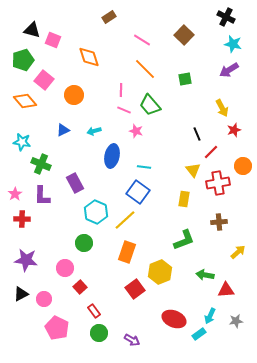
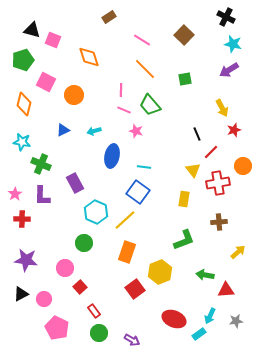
pink square at (44, 80): moved 2 px right, 2 px down; rotated 12 degrees counterclockwise
orange diamond at (25, 101): moved 1 px left, 3 px down; rotated 55 degrees clockwise
